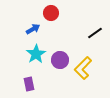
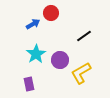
blue arrow: moved 5 px up
black line: moved 11 px left, 3 px down
yellow L-shape: moved 2 px left, 5 px down; rotated 15 degrees clockwise
